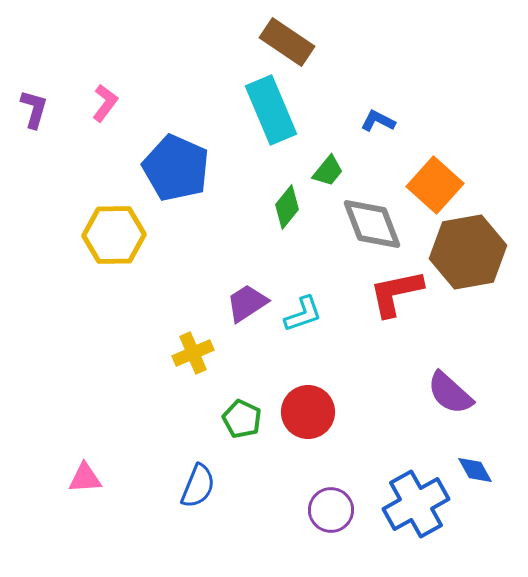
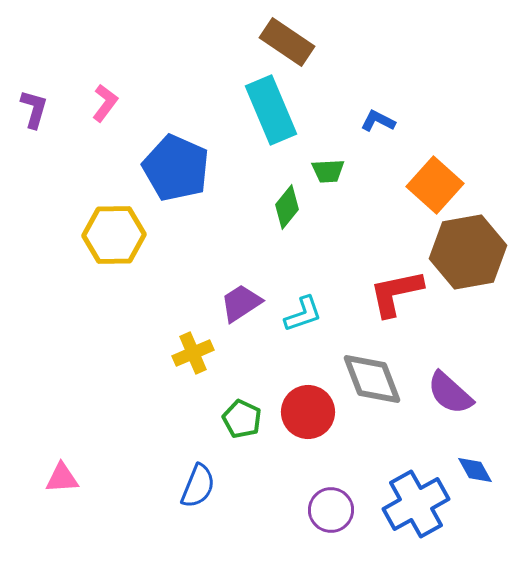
green trapezoid: rotated 48 degrees clockwise
gray diamond: moved 155 px down
purple trapezoid: moved 6 px left
pink triangle: moved 23 px left
